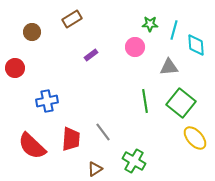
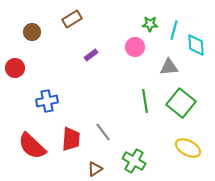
yellow ellipse: moved 7 px left, 10 px down; rotated 20 degrees counterclockwise
